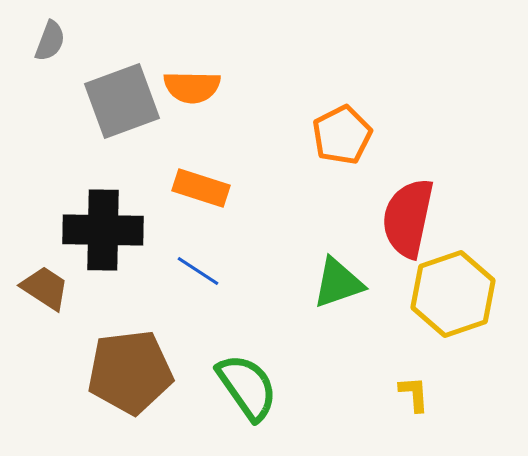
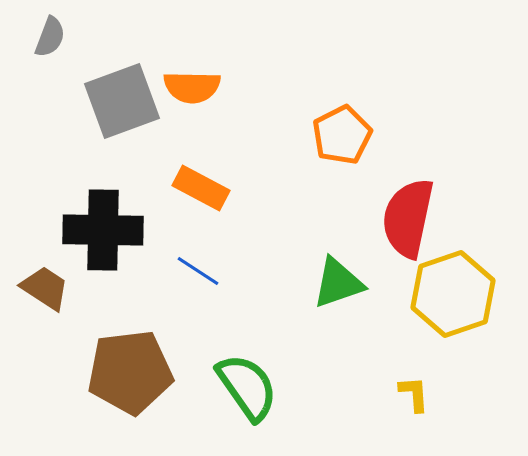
gray semicircle: moved 4 px up
orange rectangle: rotated 10 degrees clockwise
